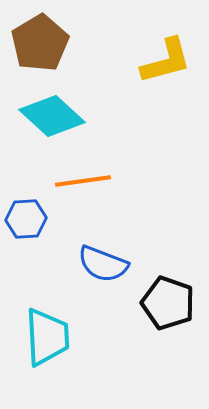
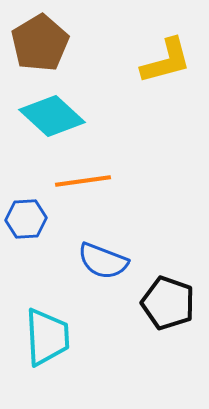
blue semicircle: moved 3 px up
